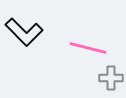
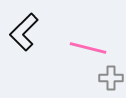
black L-shape: rotated 90 degrees clockwise
